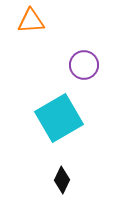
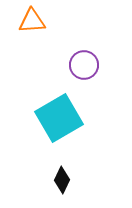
orange triangle: moved 1 px right
